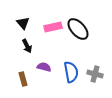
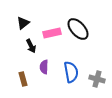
black triangle: rotated 32 degrees clockwise
pink rectangle: moved 1 px left, 6 px down
black arrow: moved 4 px right
purple semicircle: rotated 104 degrees counterclockwise
gray cross: moved 2 px right, 5 px down
